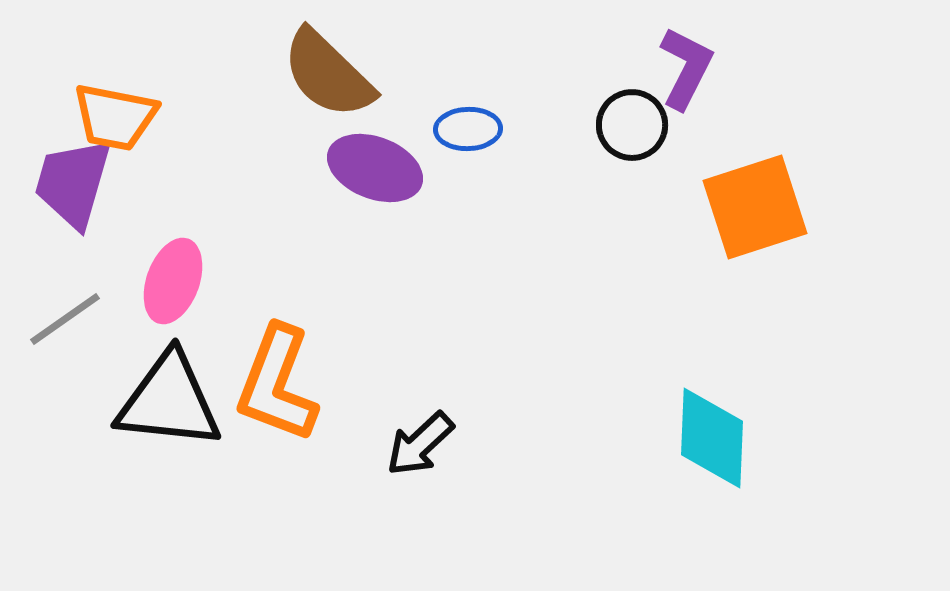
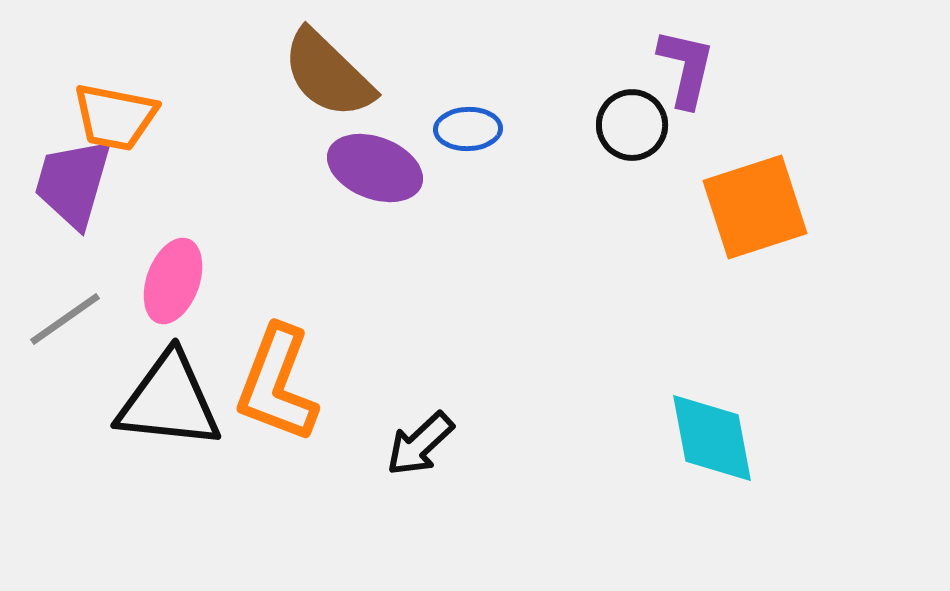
purple L-shape: rotated 14 degrees counterclockwise
cyan diamond: rotated 13 degrees counterclockwise
